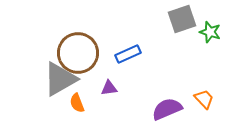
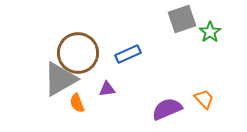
green star: rotated 20 degrees clockwise
purple triangle: moved 2 px left, 1 px down
